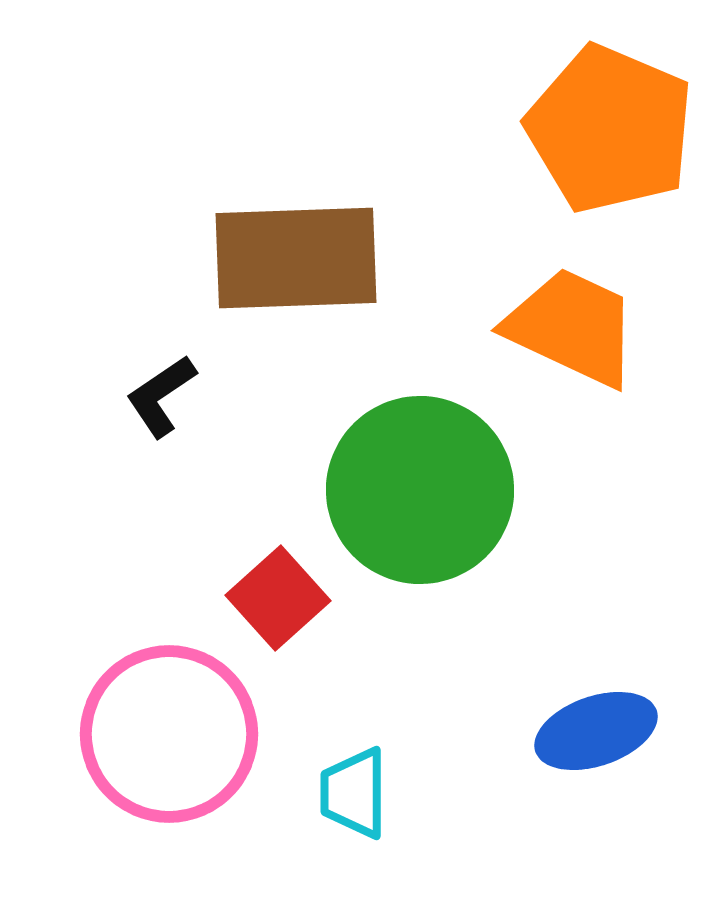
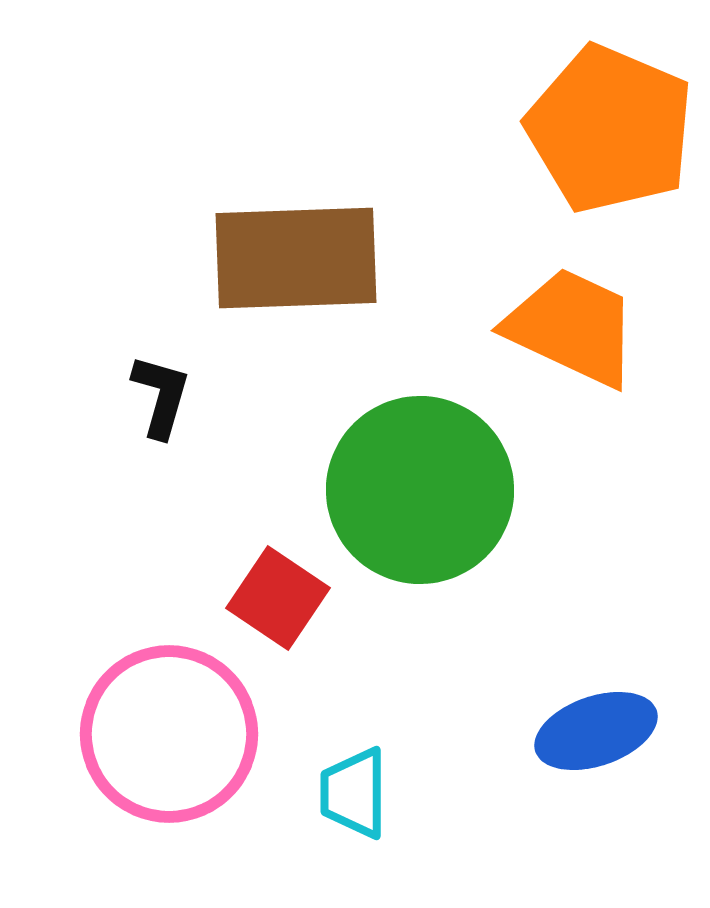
black L-shape: rotated 140 degrees clockwise
red square: rotated 14 degrees counterclockwise
